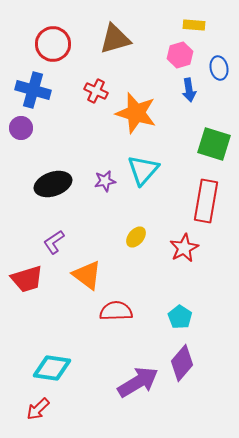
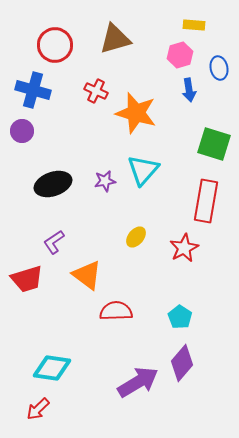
red circle: moved 2 px right, 1 px down
purple circle: moved 1 px right, 3 px down
